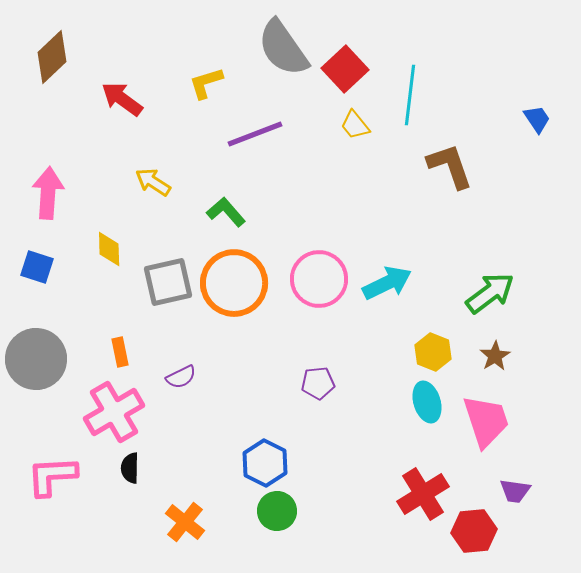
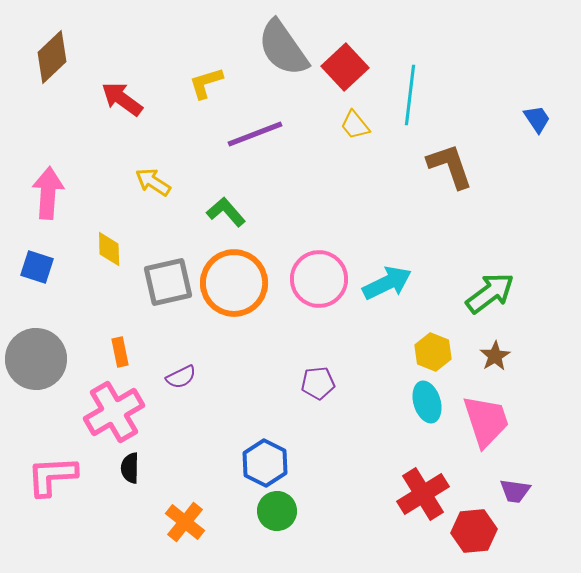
red square: moved 2 px up
